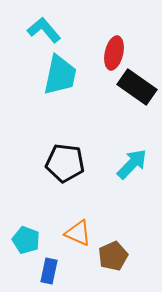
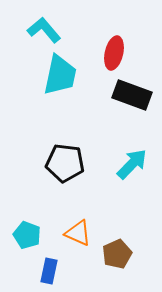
black rectangle: moved 5 px left, 8 px down; rotated 15 degrees counterclockwise
cyan pentagon: moved 1 px right, 5 px up
brown pentagon: moved 4 px right, 2 px up
